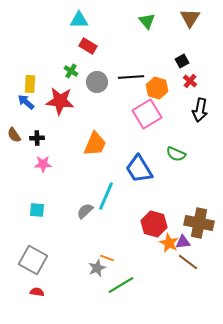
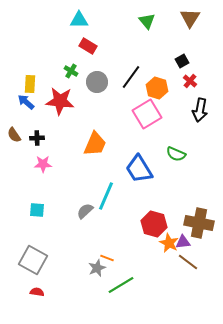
black line: rotated 50 degrees counterclockwise
